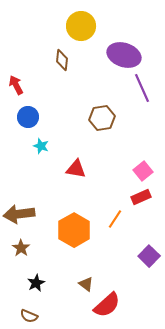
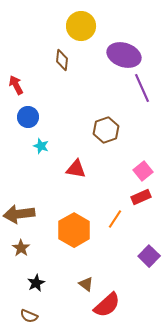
brown hexagon: moved 4 px right, 12 px down; rotated 10 degrees counterclockwise
